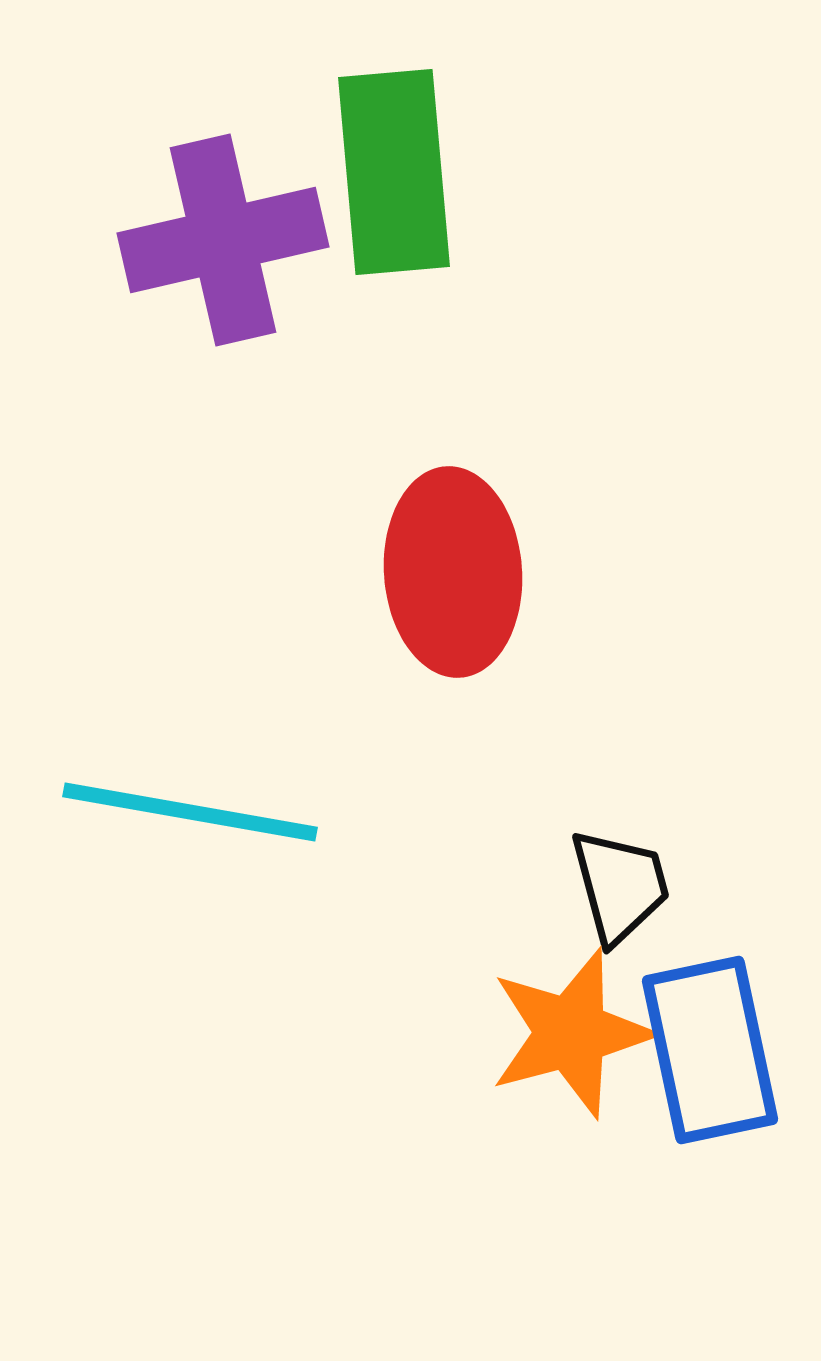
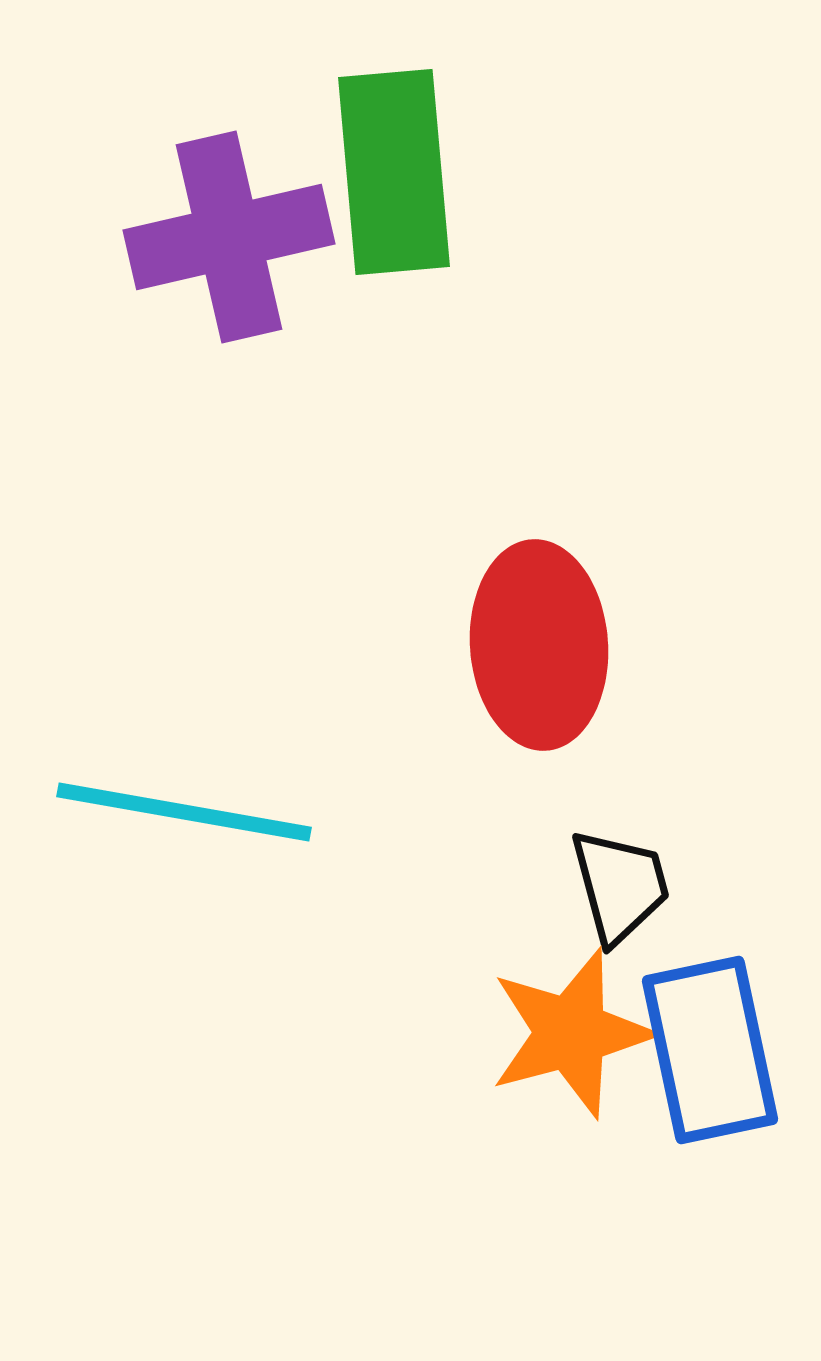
purple cross: moved 6 px right, 3 px up
red ellipse: moved 86 px right, 73 px down
cyan line: moved 6 px left
